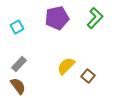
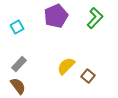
purple pentagon: moved 1 px left, 2 px up; rotated 10 degrees counterclockwise
